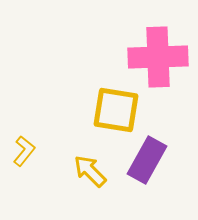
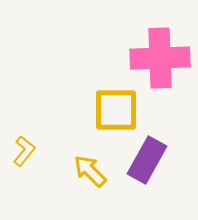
pink cross: moved 2 px right, 1 px down
yellow square: rotated 9 degrees counterclockwise
